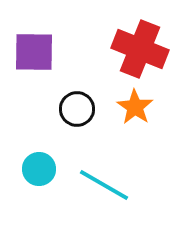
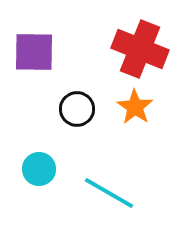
cyan line: moved 5 px right, 8 px down
